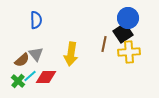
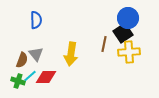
brown semicircle: rotated 28 degrees counterclockwise
green cross: rotated 24 degrees counterclockwise
